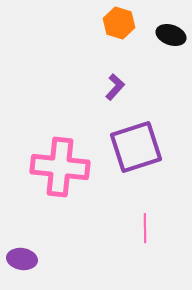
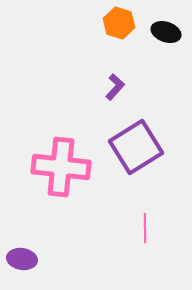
black ellipse: moved 5 px left, 3 px up
purple square: rotated 14 degrees counterclockwise
pink cross: moved 1 px right
